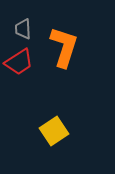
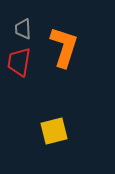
red trapezoid: rotated 132 degrees clockwise
yellow square: rotated 20 degrees clockwise
